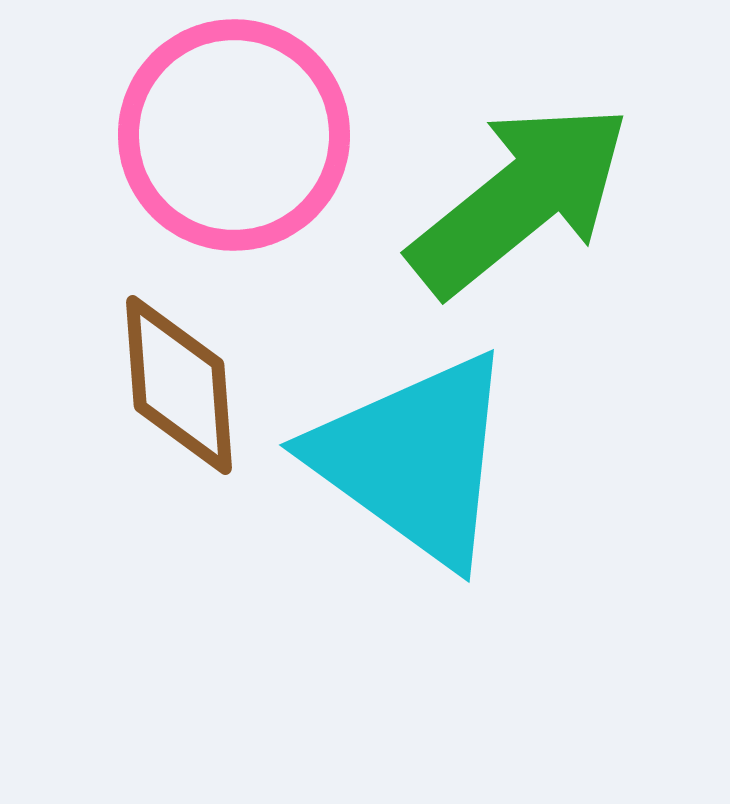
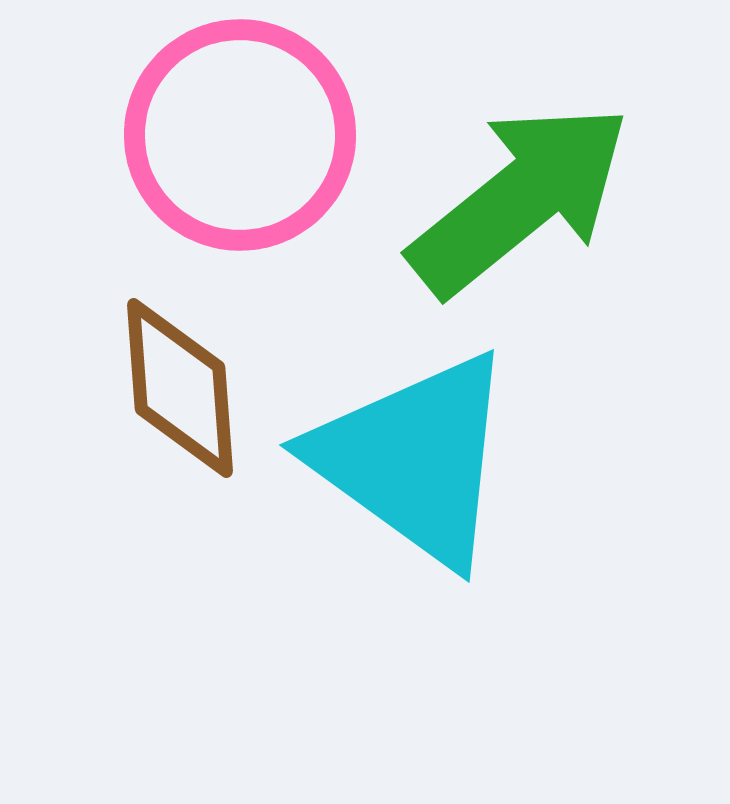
pink circle: moved 6 px right
brown diamond: moved 1 px right, 3 px down
